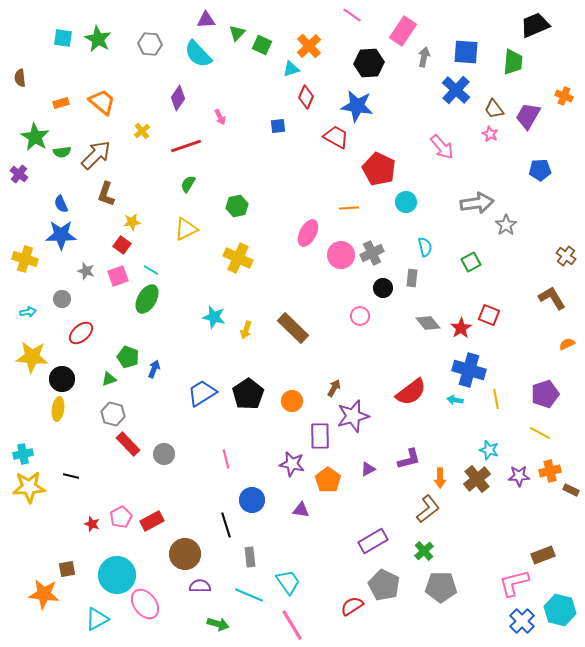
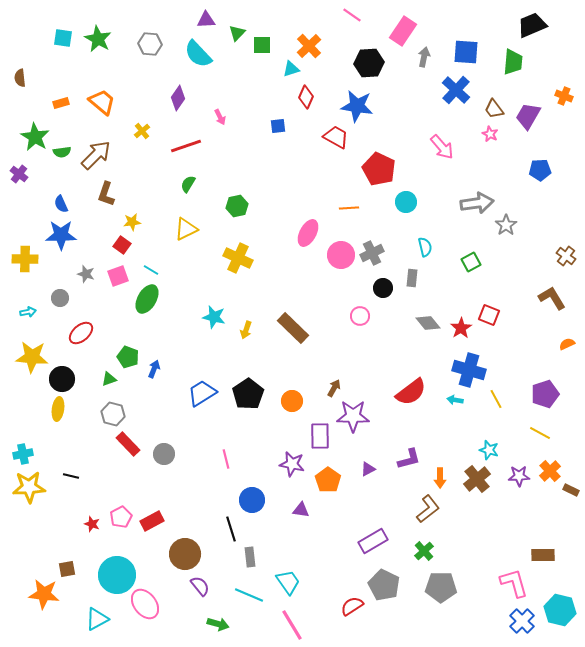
black trapezoid at (535, 25): moved 3 px left
green square at (262, 45): rotated 24 degrees counterclockwise
yellow cross at (25, 259): rotated 15 degrees counterclockwise
gray star at (86, 271): moved 3 px down
gray circle at (62, 299): moved 2 px left, 1 px up
yellow line at (496, 399): rotated 18 degrees counterclockwise
purple star at (353, 416): rotated 16 degrees clockwise
orange cross at (550, 471): rotated 30 degrees counterclockwise
black line at (226, 525): moved 5 px right, 4 px down
brown rectangle at (543, 555): rotated 20 degrees clockwise
pink L-shape at (514, 583): rotated 88 degrees clockwise
purple semicircle at (200, 586): rotated 50 degrees clockwise
